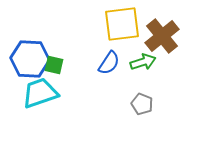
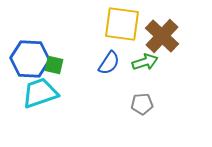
yellow square: rotated 15 degrees clockwise
brown cross: rotated 8 degrees counterclockwise
green arrow: moved 2 px right
gray pentagon: rotated 25 degrees counterclockwise
